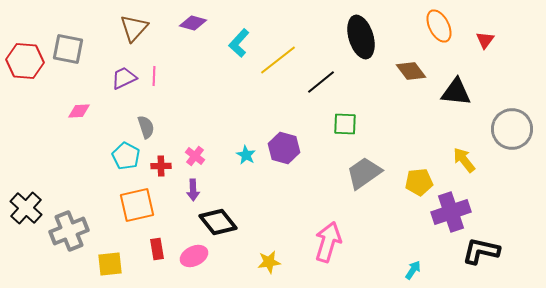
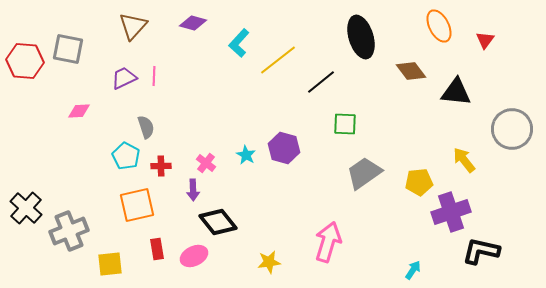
brown triangle: moved 1 px left, 2 px up
pink cross: moved 11 px right, 7 px down
